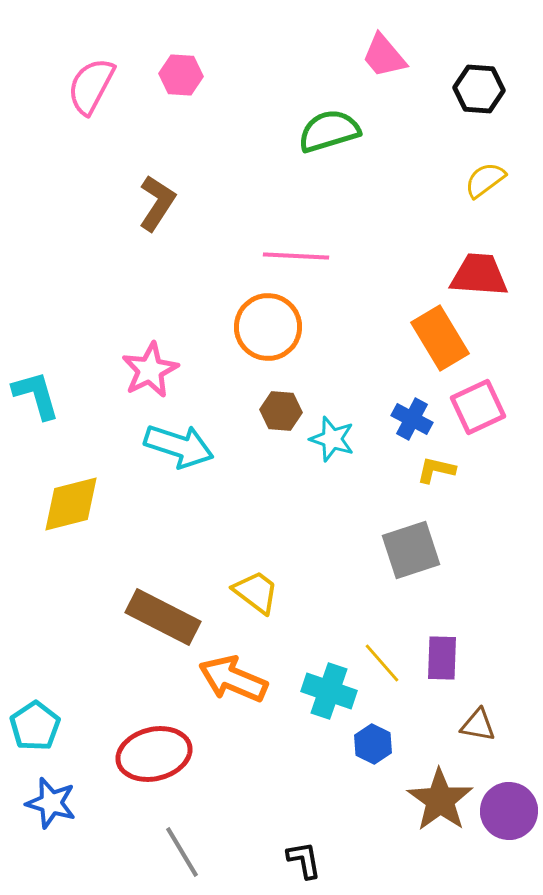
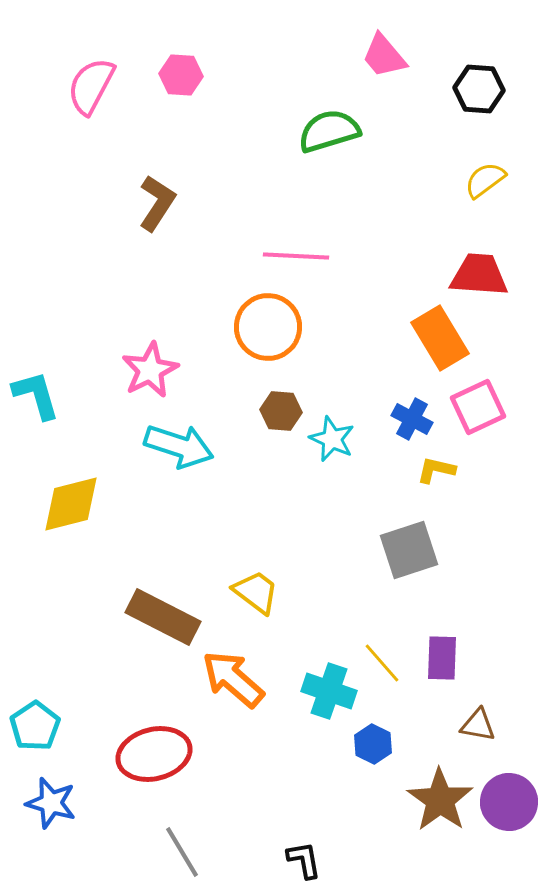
cyan star: rotated 6 degrees clockwise
gray square: moved 2 px left
orange arrow: rotated 18 degrees clockwise
purple circle: moved 9 px up
